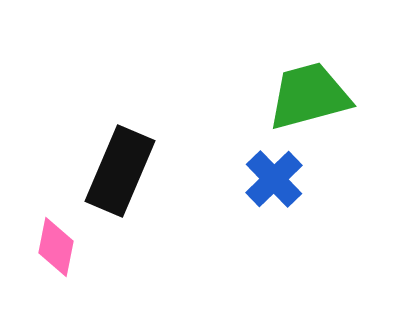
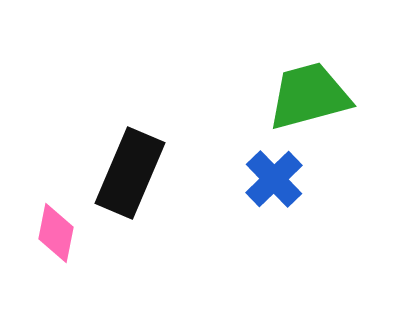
black rectangle: moved 10 px right, 2 px down
pink diamond: moved 14 px up
